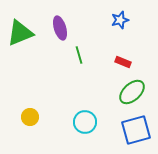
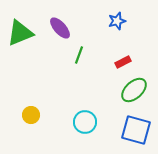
blue star: moved 3 px left, 1 px down
purple ellipse: rotated 25 degrees counterclockwise
green line: rotated 36 degrees clockwise
red rectangle: rotated 49 degrees counterclockwise
green ellipse: moved 2 px right, 2 px up
yellow circle: moved 1 px right, 2 px up
blue square: rotated 32 degrees clockwise
